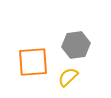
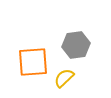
yellow semicircle: moved 4 px left, 1 px down
